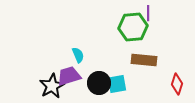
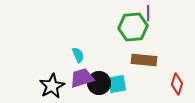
purple trapezoid: moved 13 px right, 2 px down
